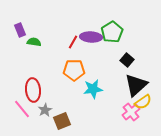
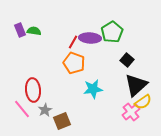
purple ellipse: moved 1 px left, 1 px down
green semicircle: moved 11 px up
orange pentagon: moved 7 px up; rotated 20 degrees clockwise
